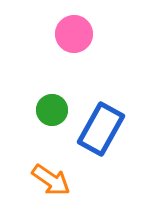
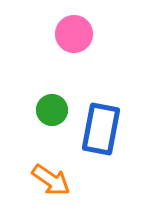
blue rectangle: rotated 18 degrees counterclockwise
